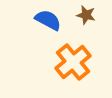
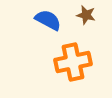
orange cross: rotated 27 degrees clockwise
